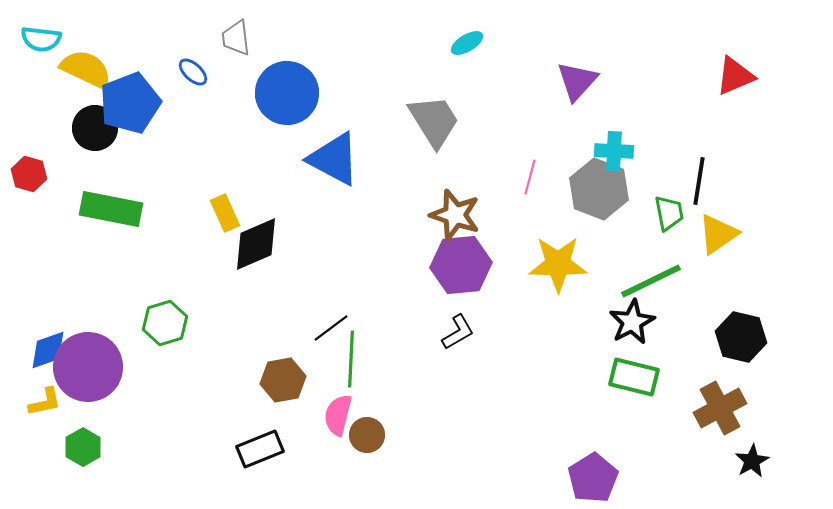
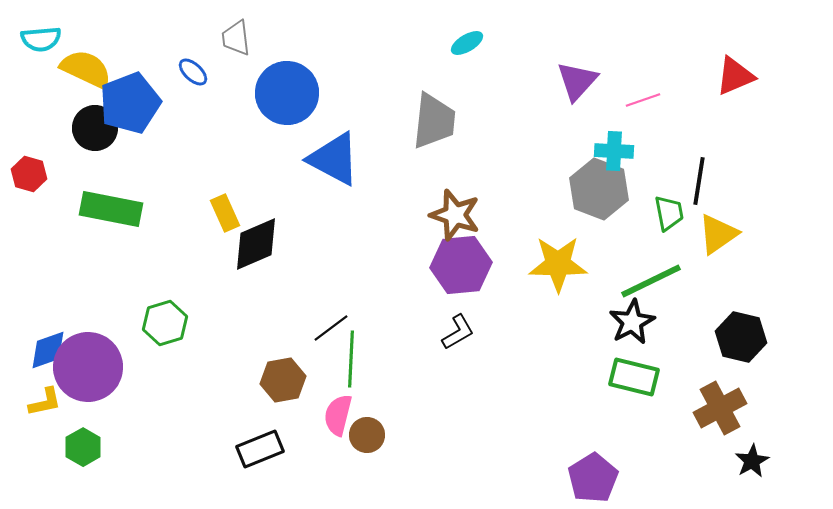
cyan semicircle at (41, 39): rotated 12 degrees counterclockwise
gray trapezoid at (434, 121): rotated 38 degrees clockwise
pink line at (530, 177): moved 113 px right, 77 px up; rotated 56 degrees clockwise
